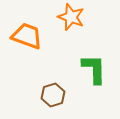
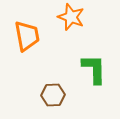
orange trapezoid: rotated 60 degrees clockwise
brown hexagon: rotated 15 degrees clockwise
